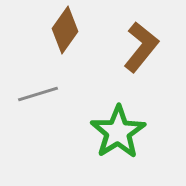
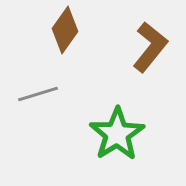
brown L-shape: moved 9 px right
green star: moved 1 px left, 2 px down
